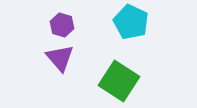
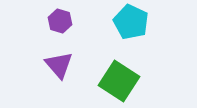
purple hexagon: moved 2 px left, 4 px up
purple triangle: moved 1 px left, 7 px down
